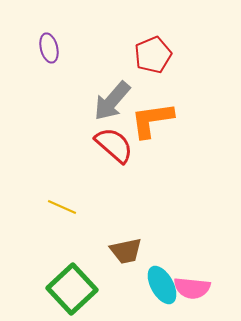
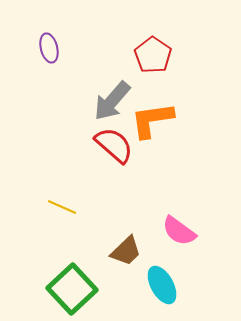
red pentagon: rotated 15 degrees counterclockwise
brown trapezoid: rotated 32 degrees counterclockwise
pink semicircle: moved 13 px left, 57 px up; rotated 30 degrees clockwise
